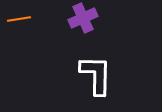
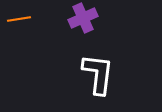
white L-shape: moved 2 px right, 1 px up; rotated 6 degrees clockwise
